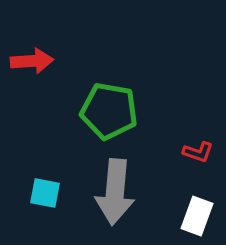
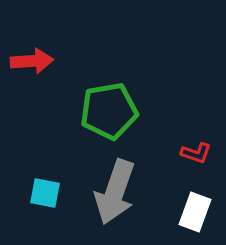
green pentagon: rotated 20 degrees counterclockwise
red L-shape: moved 2 px left, 1 px down
gray arrow: rotated 14 degrees clockwise
white rectangle: moved 2 px left, 4 px up
